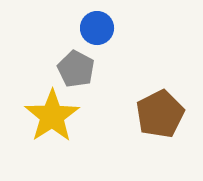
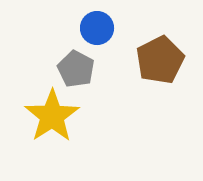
brown pentagon: moved 54 px up
